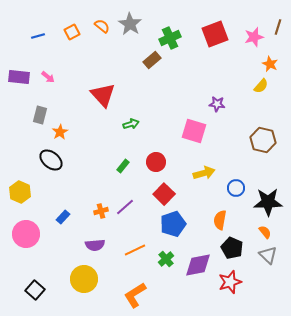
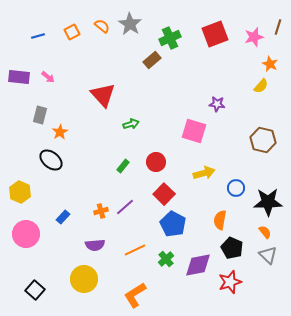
blue pentagon at (173, 224): rotated 25 degrees counterclockwise
